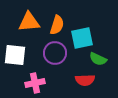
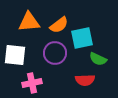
orange semicircle: moved 2 px right; rotated 36 degrees clockwise
pink cross: moved 3 px left
